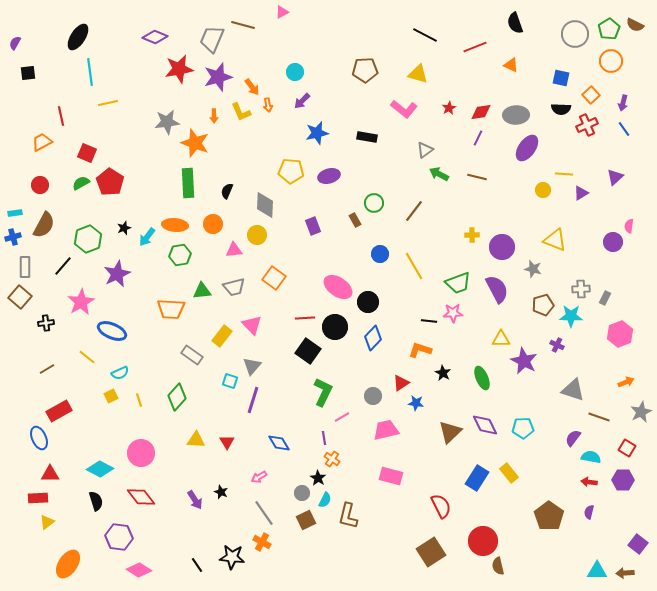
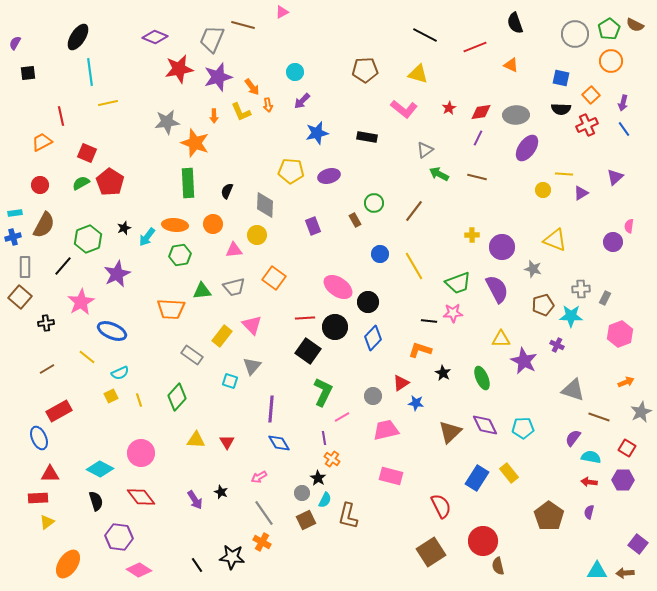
purple line at (253, 400): moved 18 px right, 9 px down; rotated 12 degrees counterclockwise
